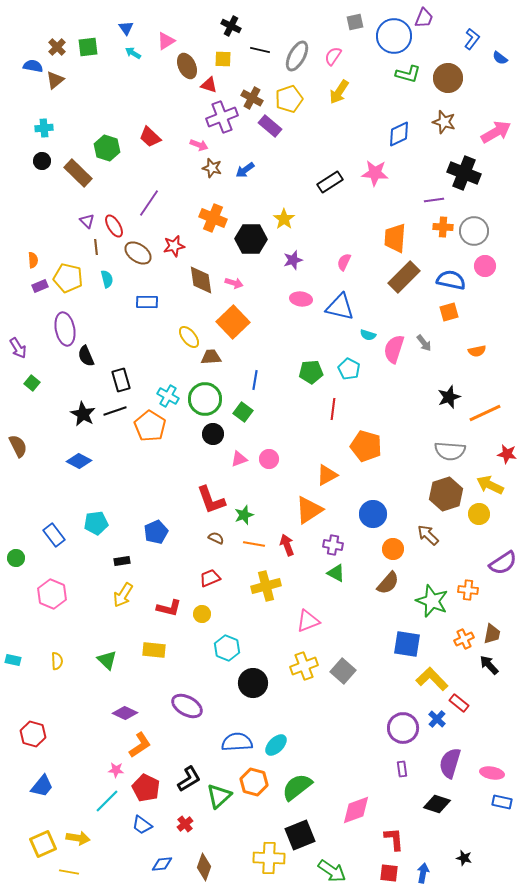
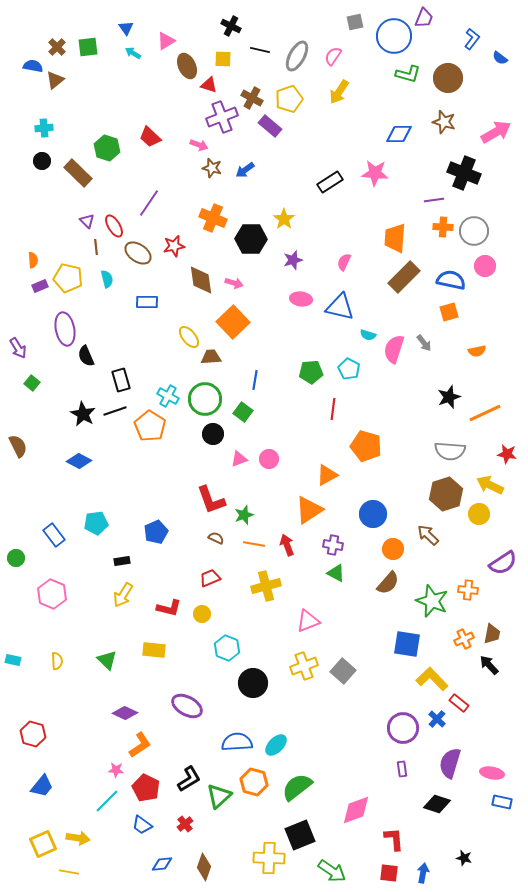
blue diamond at (399, 134): rotated 24 degrees clockwise
